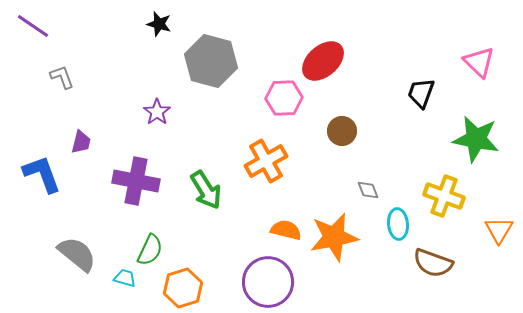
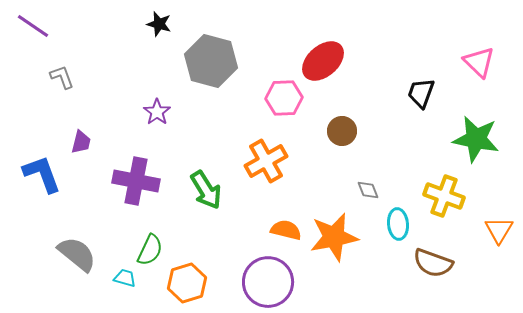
orange hexagon: moved 4 px right, 5 px up
